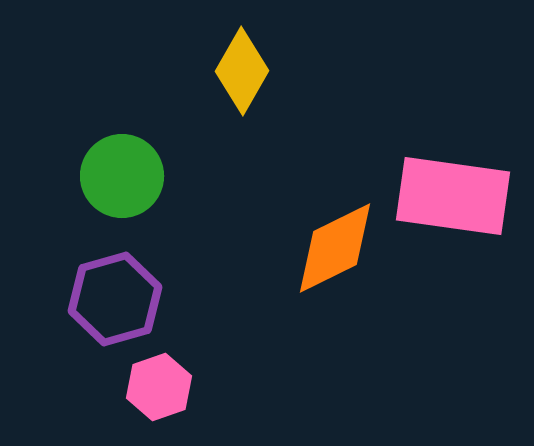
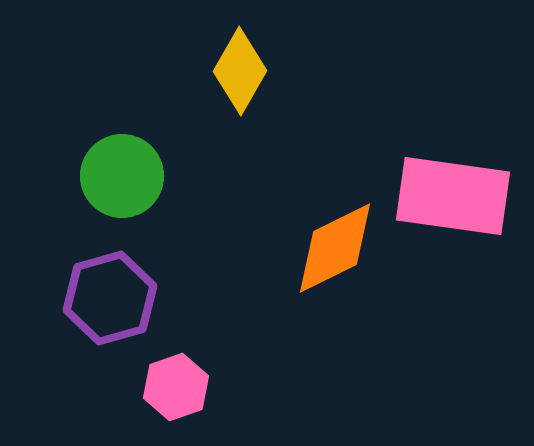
yellow diamond: moved 2 px left
purple hexagon: moved 5 px left, 1 px up
pink hexagon: moved 17 px right
